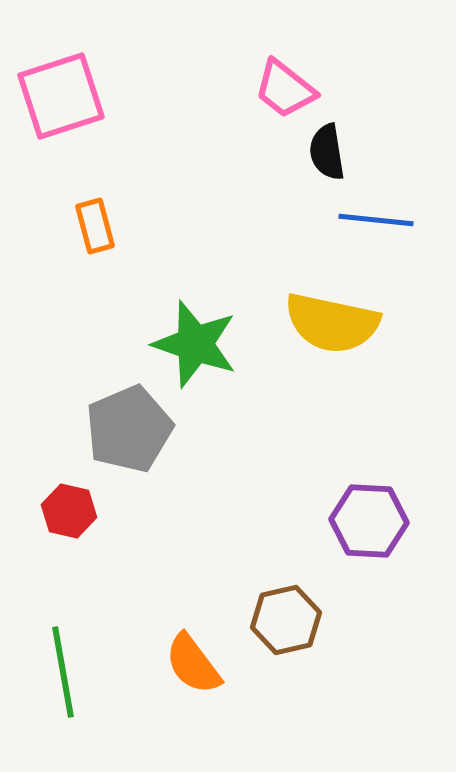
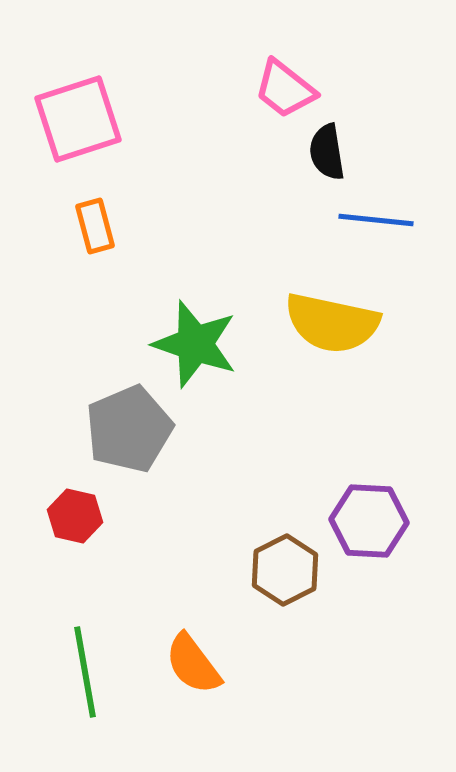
pink square: moved 17 px right, 23 px down
red hexagon: moved 6 px right, 5 px down
brown hexagon: moved 1 px left, 50 px up; rotated 14 degrees counterclockwise
green line: moved 22 px right
